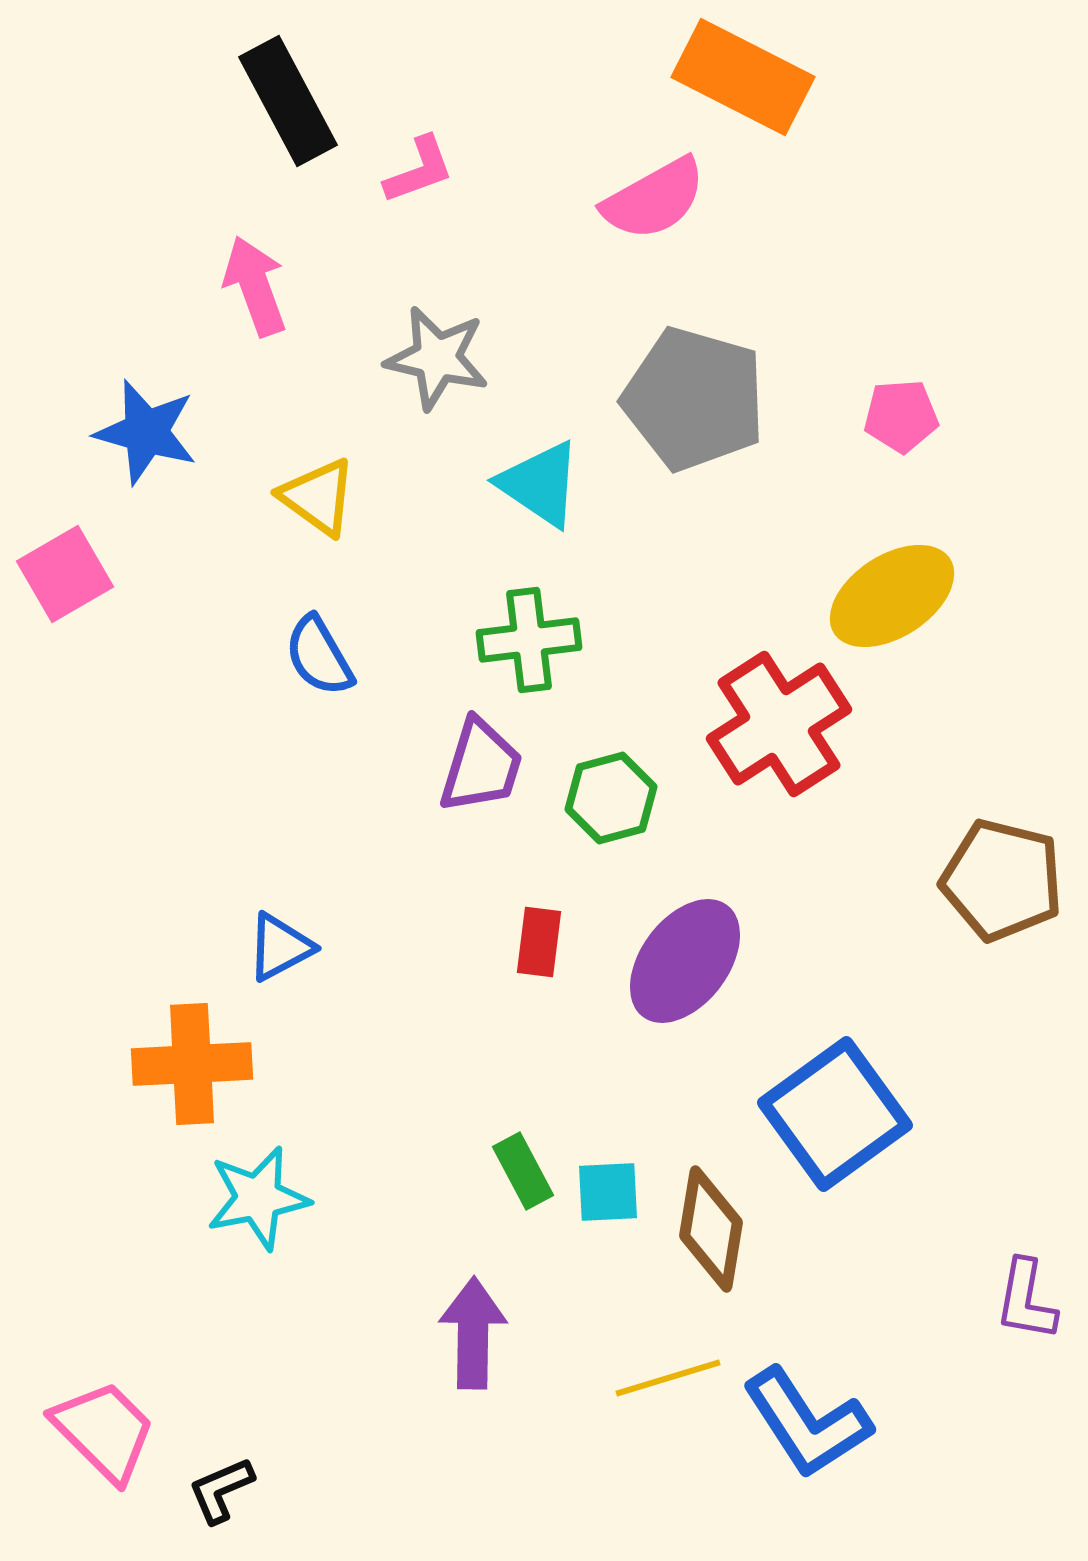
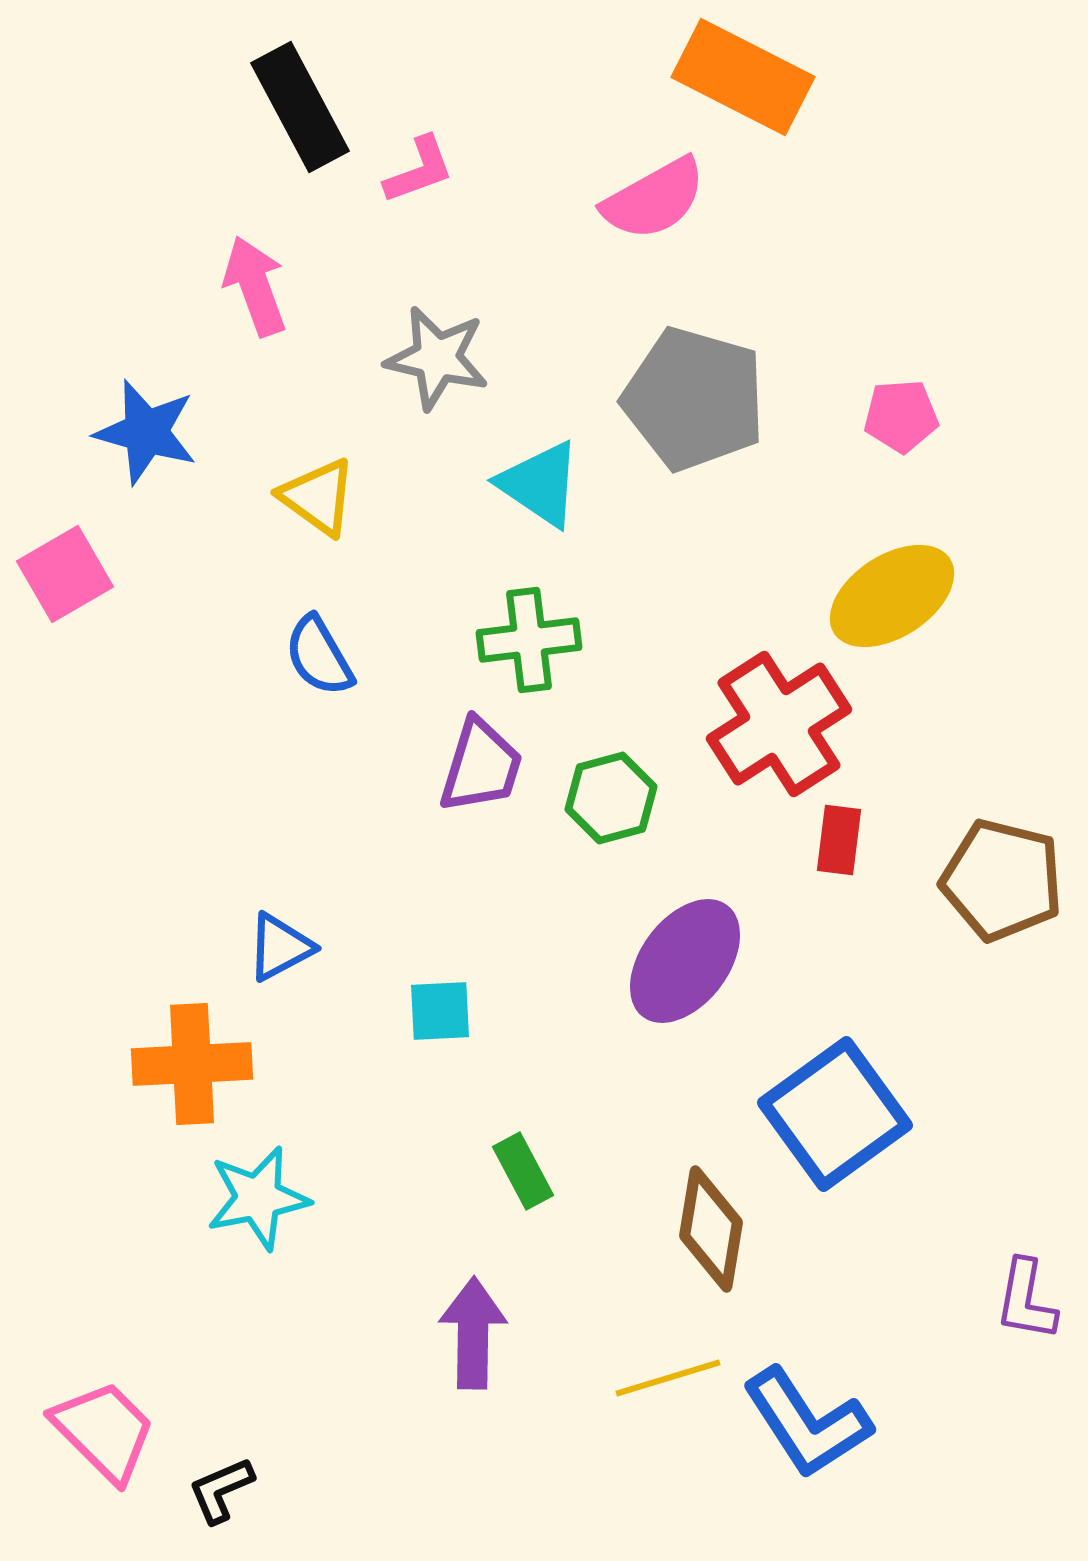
black rectangle: moved 12 px right, 6 px down
red rectangle: moved 300 px right, 102 px up
cyan square: moved 168 px left, 181 px up
